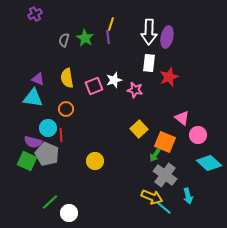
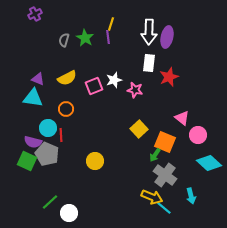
yellow semicircle: rotated 108 degrees counterclockwise
cyan arrow: moved 3 px right
